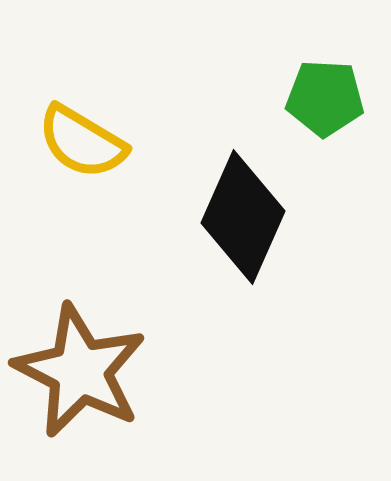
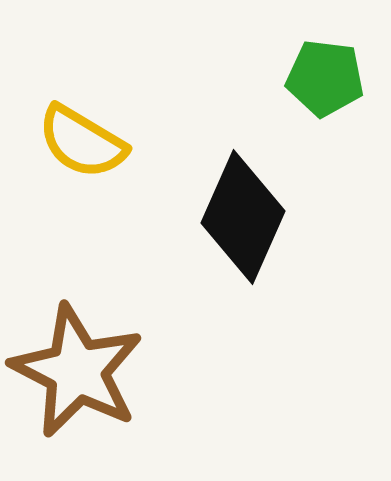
green pentagon: moved 20 px up; rotated 4 degrees clockwise
brown star: moved 3 px left
